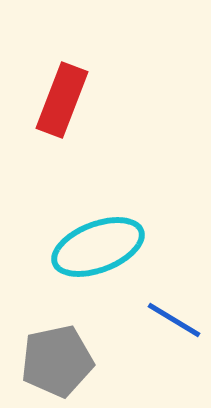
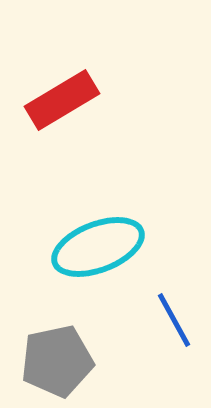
red rectangle: rotated 38 degrees clockwise
blue line: rotated 30 degrees clockwise
